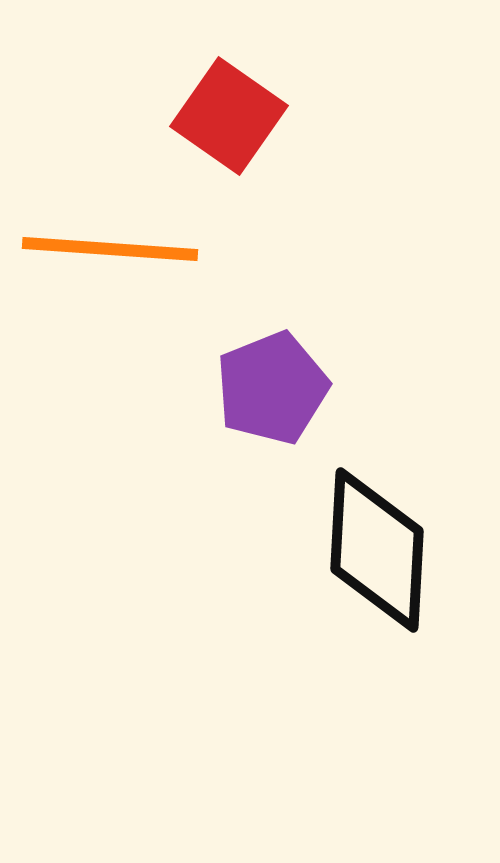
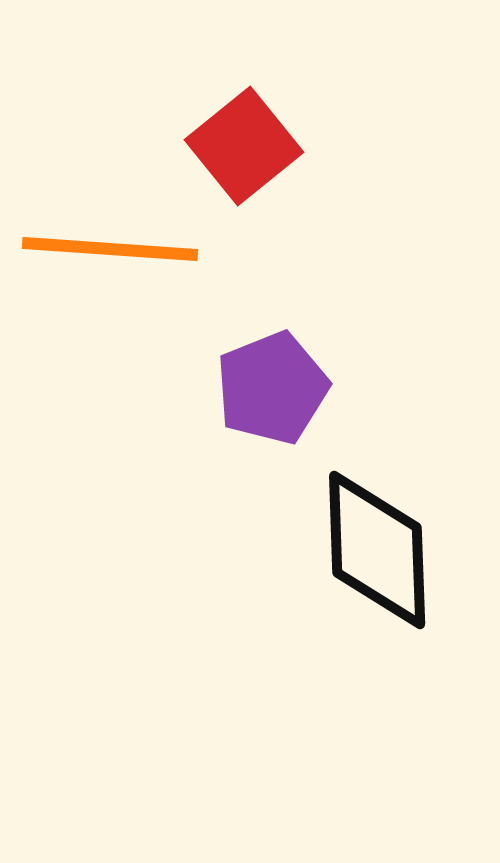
red square: moved 15 px right, 30 px down; rotated 16 degrees clockwise
black diamond: rotated 5 degrees counterclockwise
